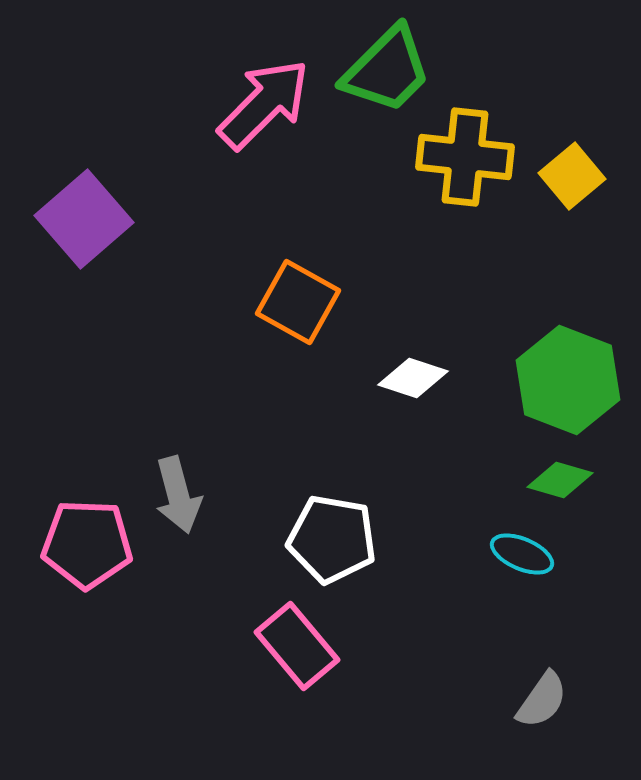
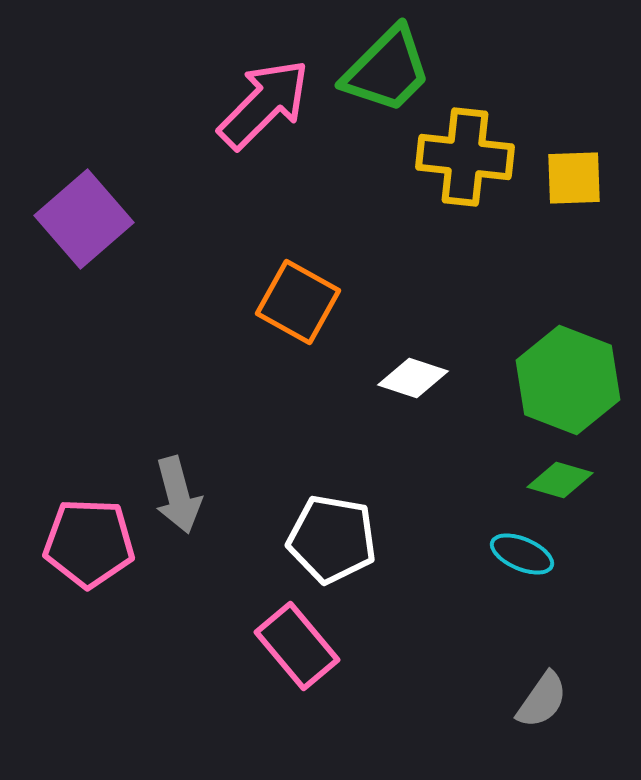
yellow square: moved 2 px right, 2 px down; rotated 38 degrees clockwise
pink pentagon: moved 2 px right, 1 px up
